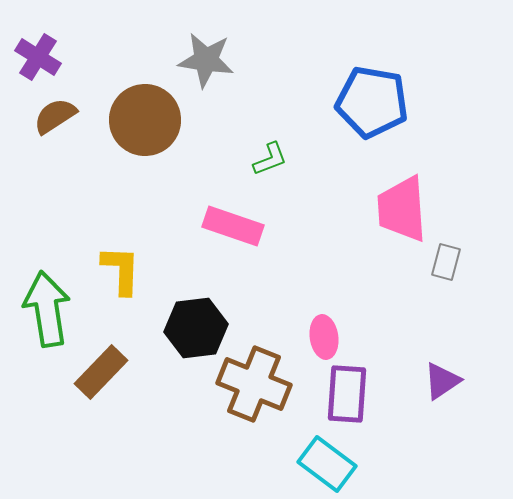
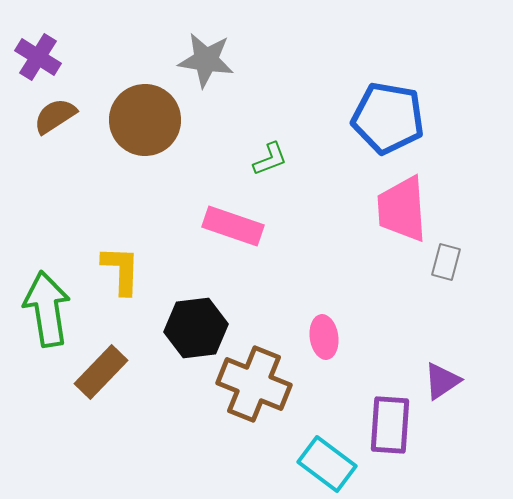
blue pentagon: moved 16 px right, 16 px down
purple rectangle: moved 43 px right, 31 px down
